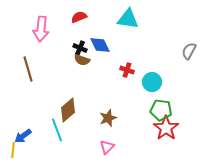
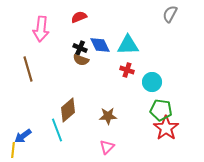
cyan triangle: moved 26 px down; rotated 10 degrees counterclockwise
gray semicircle: moved 19 px left, 37 px up
brown semicircle: moved 1 px left
brown star: moved 2 px up; rotated 18 degrees clockwise
